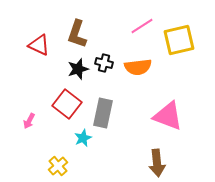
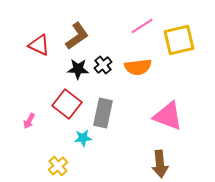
brown L-shape: moved 2 px down; rotated 144 degrees counterclockwise
black cross: moved 1 px left, 2 px down; rotated 36 degrees clockwise
black star: rotated 20 degrees clockwise
cyan star: rotated 18 degrees clockwise
brown arrow: moved 3 px right, 1 px down
